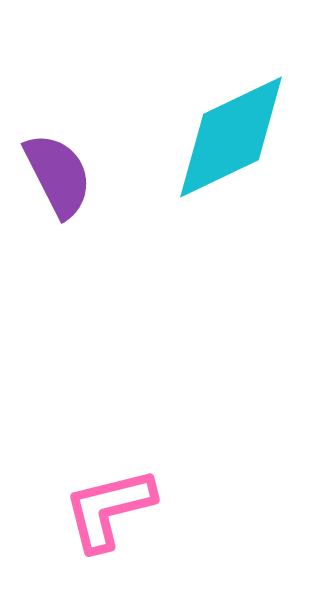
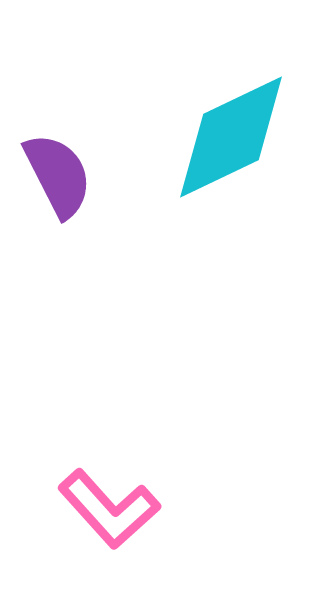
pink L-shape: rotated 118 degrees counterclockwise
